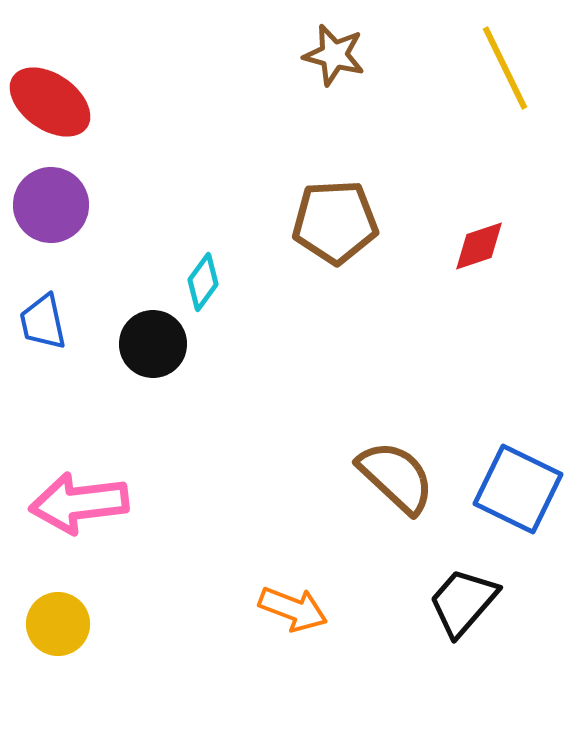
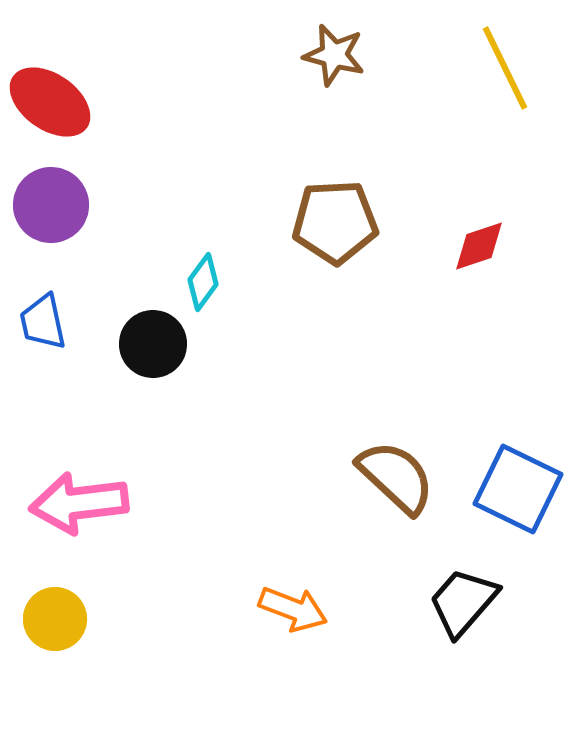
yellow circle: moved 3 px left, 5 px up
